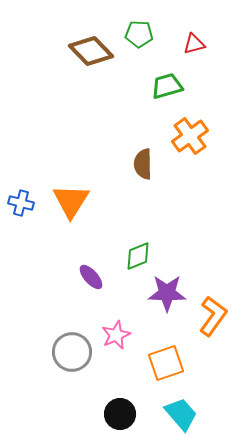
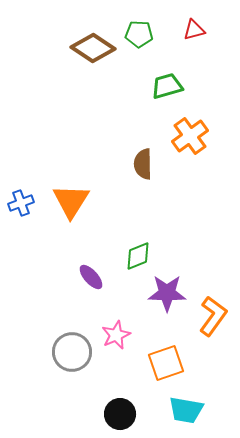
red triangle: moved 14 px up
brown diamond: moved 2 px right, 3 px up; rotated 12 degrees counterclockwise
blue cross: rotated 35 degrees counterclockwise
cyan trapezoid: moved 5 px right, 4 px up; rotated 141 degrees clockwise
